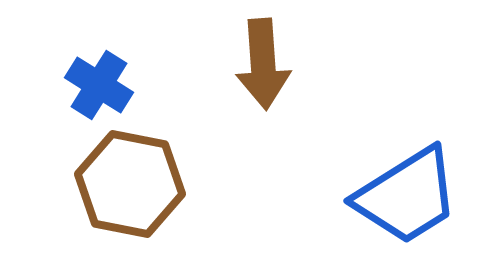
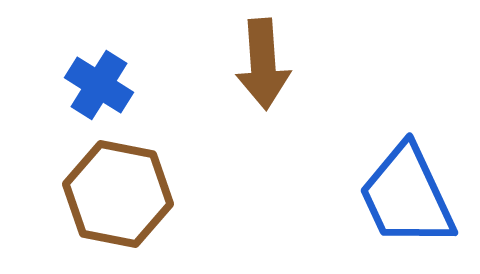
brown hexagon: moved 12 px left, 10 px down
blue trapezoid: rotated 97 degrees clockwise
